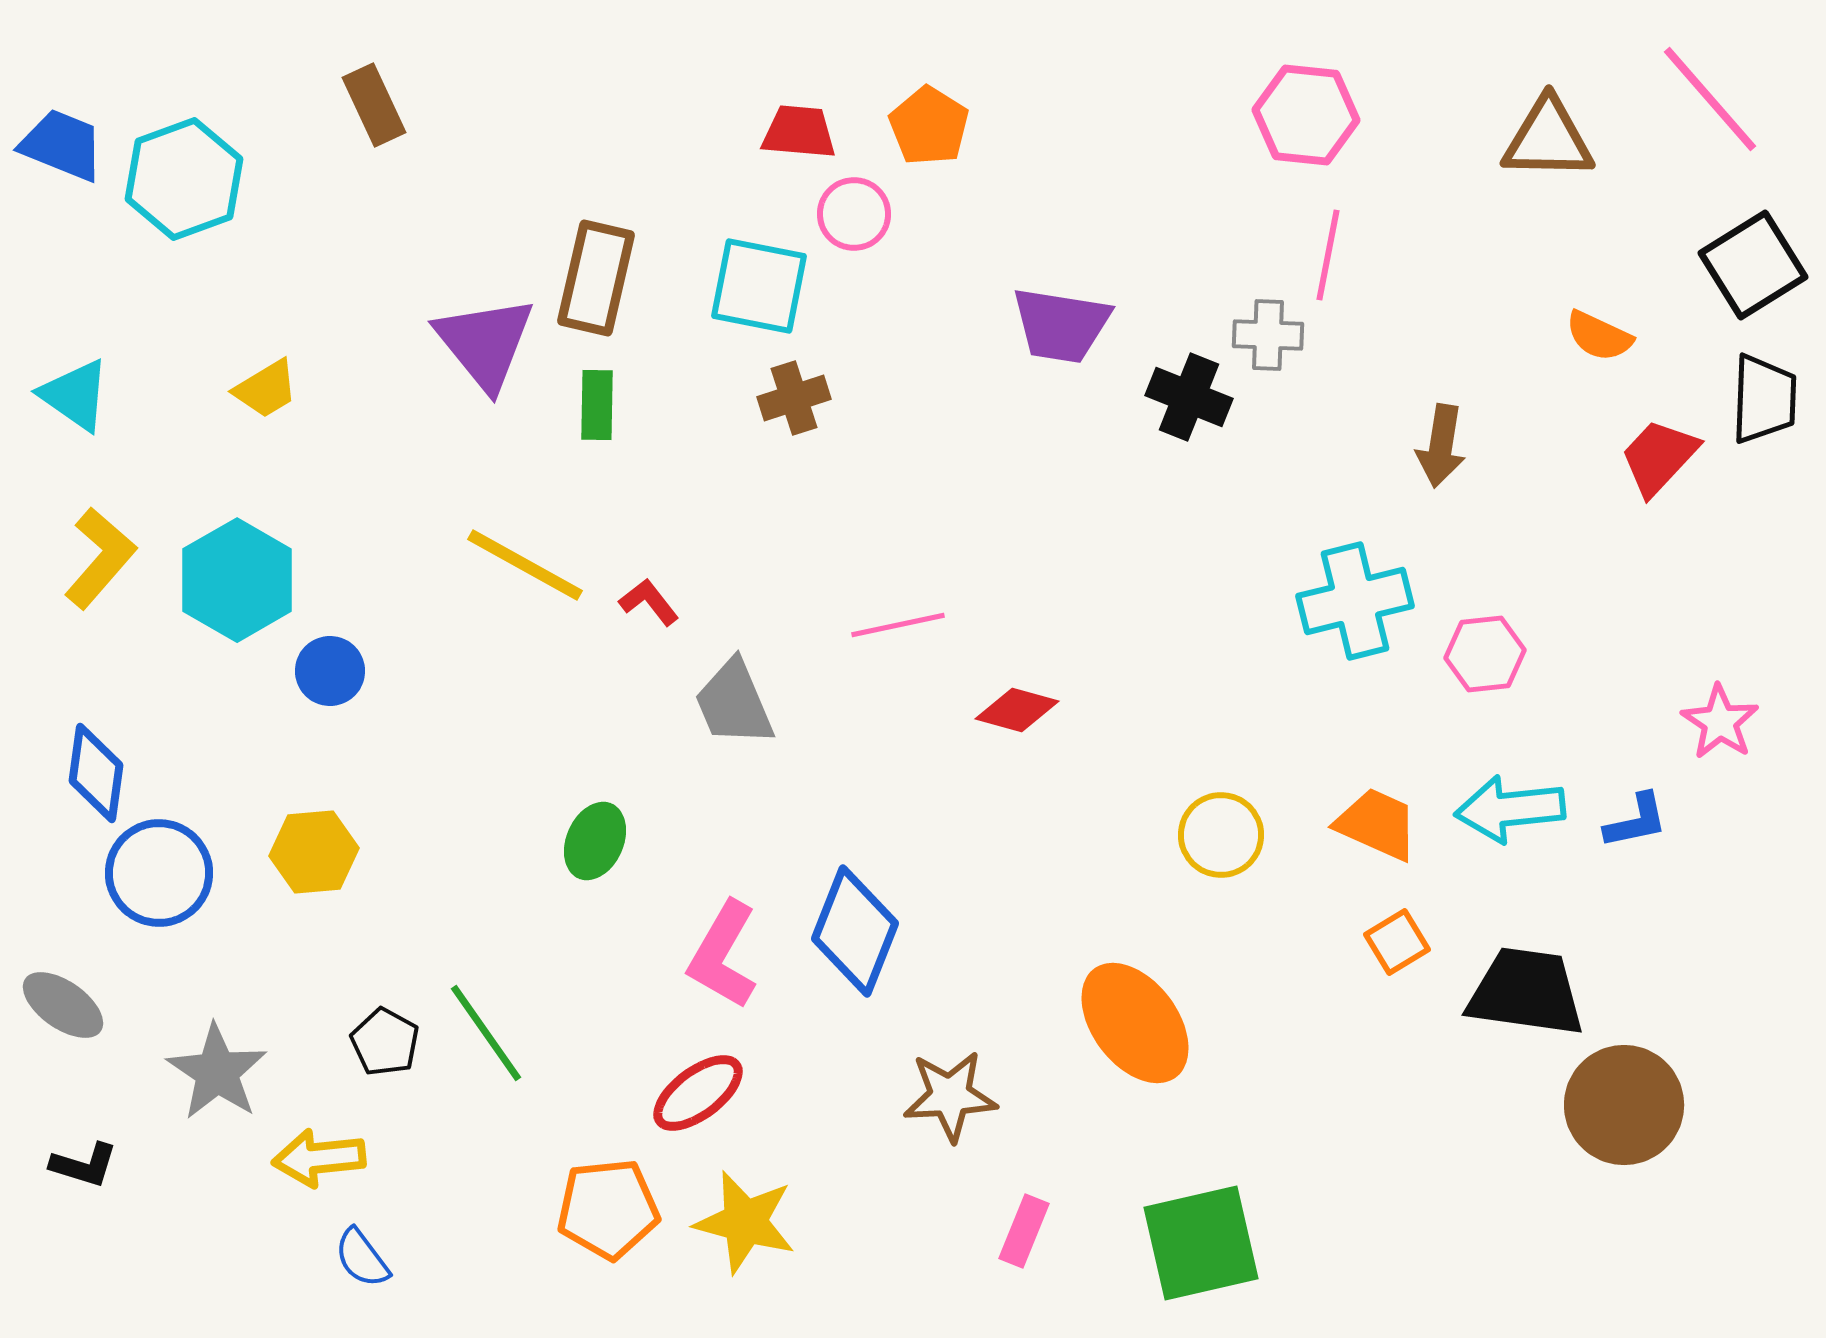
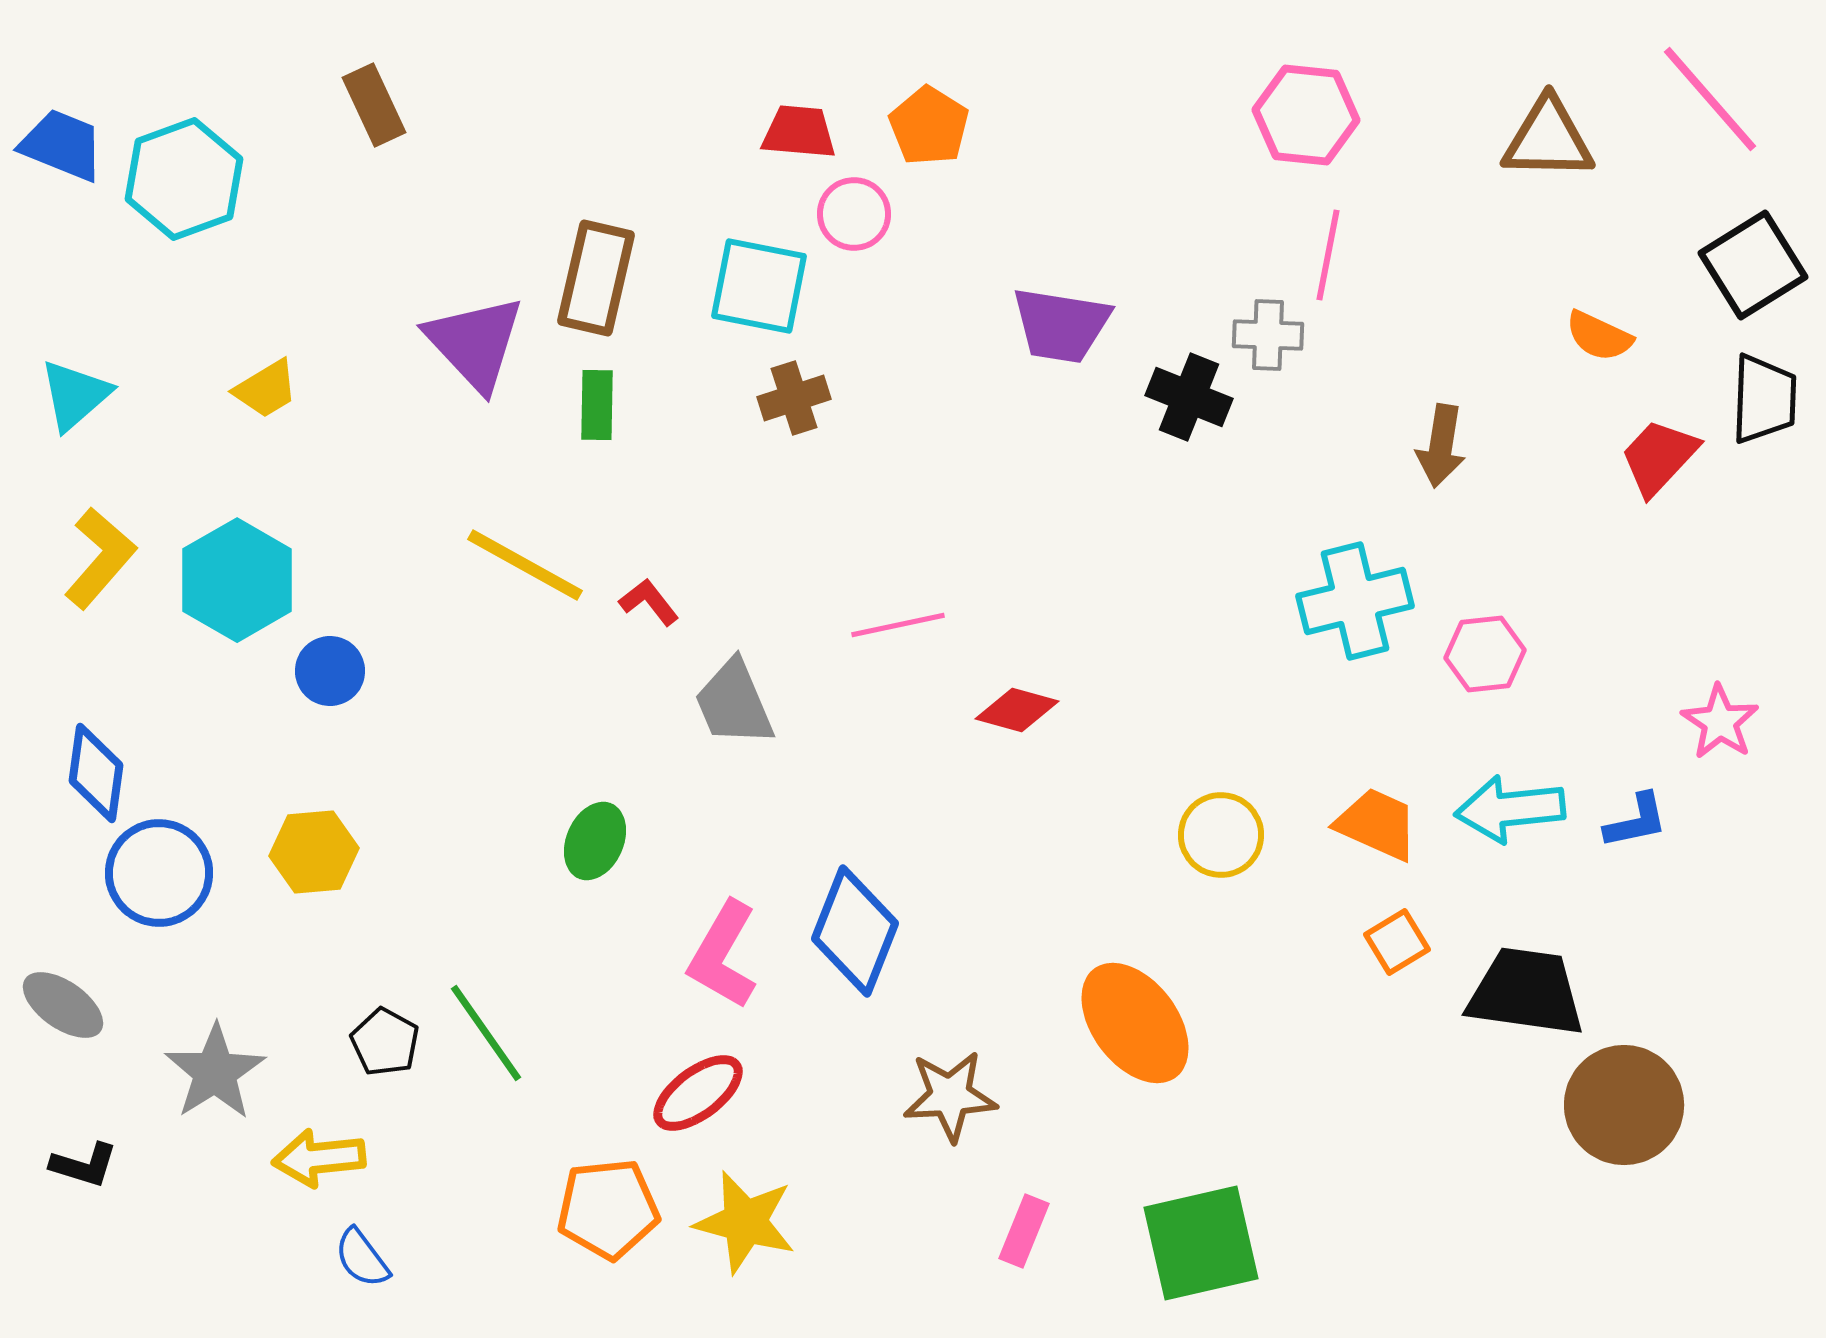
purple triangle at (485, 343): moved 10 px left; rotated 4 degrees counterclockwise
cyan triangle at (75, 395): rotated 44 degrees clockwise
gray star at (217, 1072): moved 2 px left; rotated 6 degrees clockwise
